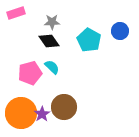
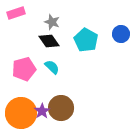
gray star: rotated 21 degrees clockwise
blue circle: moved 1 px right, 3 px down
cyan pentagon: moved 3 px left
pink pentagon: moved 6 px left, 4 px up
brown circle: moved 3 px left, 1 px down
purple star: moved 3 px up
